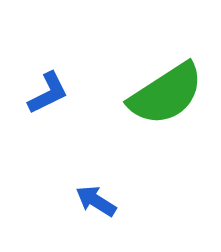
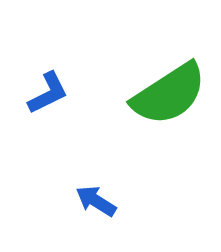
green semicircle: moved 3 px right
